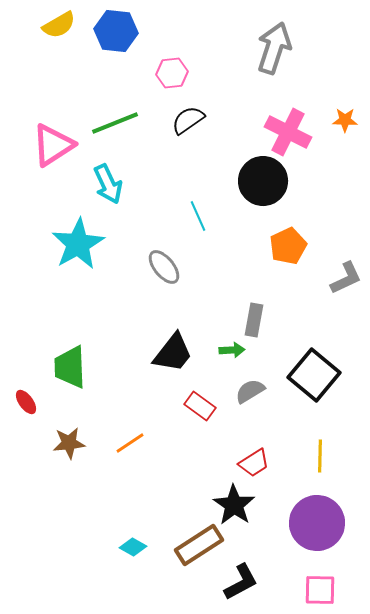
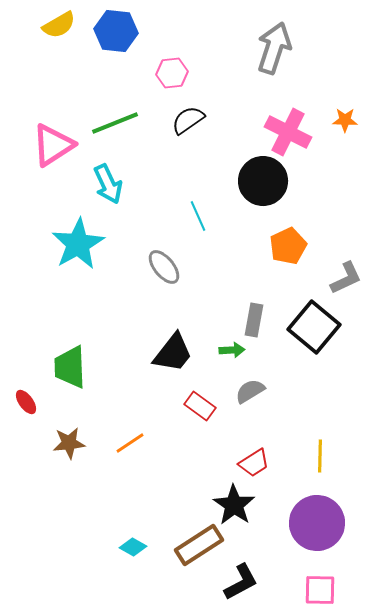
black square: moved 48 px up
